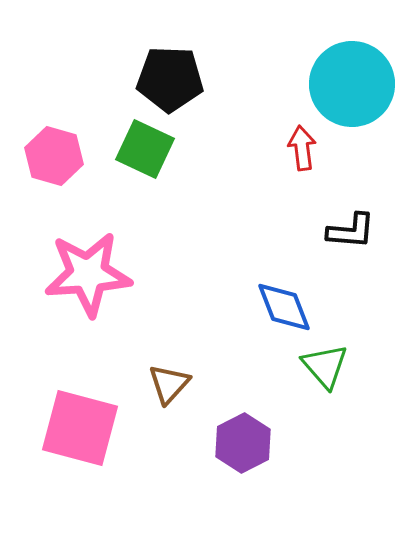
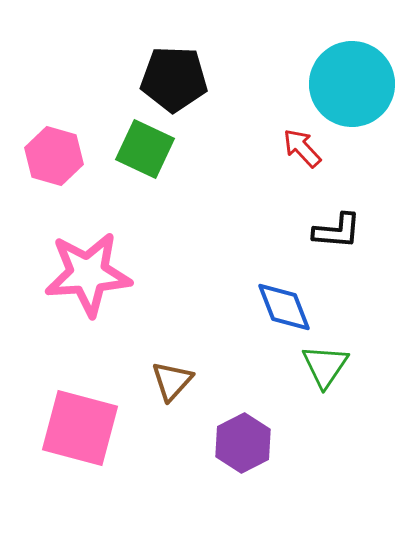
black pentagon: moved 4 px right
red arrow: rotated 36 degrees counterclockwise
black L-shape: moved 14 px left
green triangle: rotated 15 degrees clockwise
brown triangle: moved 3 px right, 3 px up
